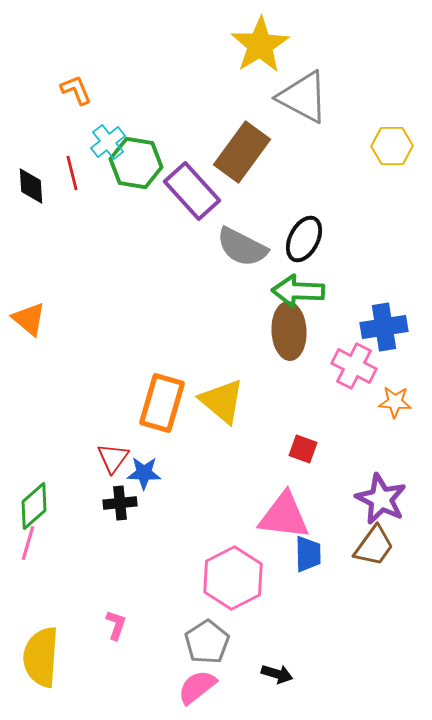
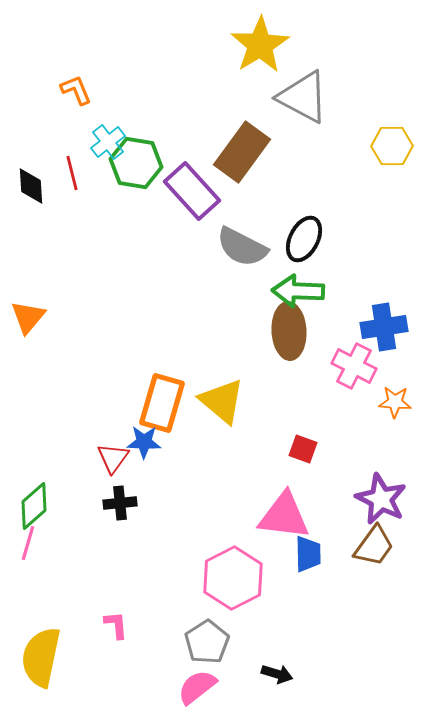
orange triangle: moved 1 px left, 2 px up; rotated 30 degrees clockwise
blue star: moved 31 px up
pink L-shape: rotated 24 degrees counterclockwise
yellow semicircle: rotated 8 degrees clockwise
